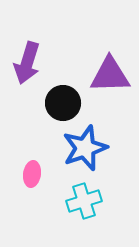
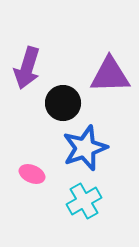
purple arrow: moved 5 px down
pink ellipse: rotated 75 degrees counterclockwise
cyan cross: rotated 12 degrees counterclockwise
